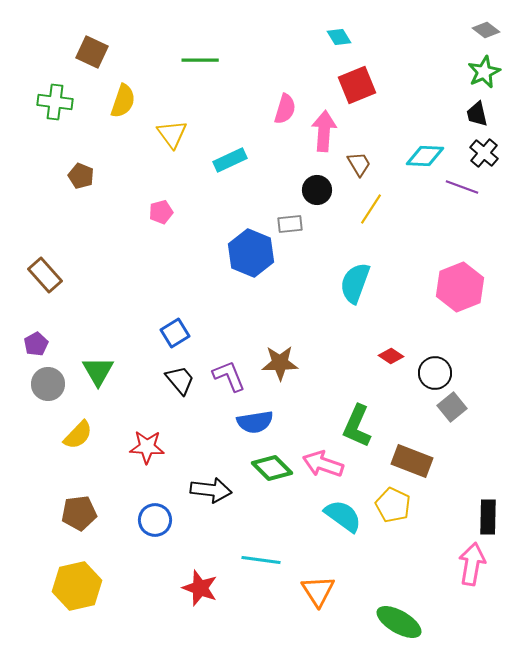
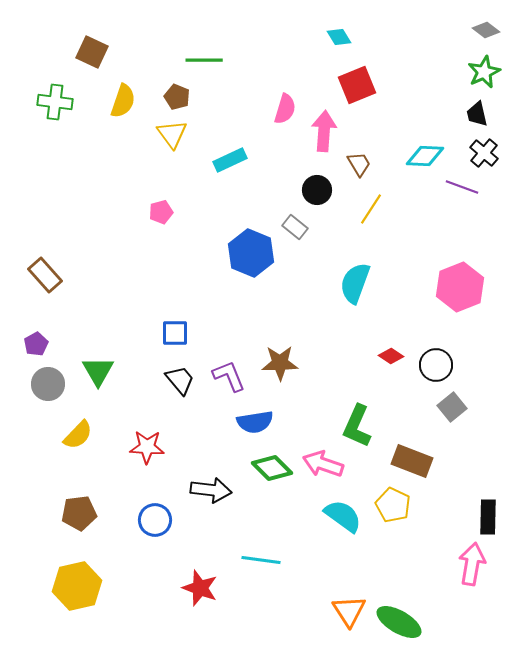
green line at (200, 60): moved 4 px right
brown pentagon at (81, 176): moved 96 px right, 79 px up
gray rectangle at (290, 224): moved 5 px right, 3 px down; rotated 45 degrees clockwise
blue square at (175, 333): rotated 32 degrees clockwise
black circle at (435, 373): moved 1 px right, 8 px up
orange triangle at (318, 591): moved 31 px right, 20 px down
